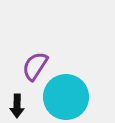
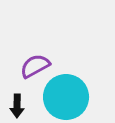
purple semicircle: rotated 28 degrees clockwise
